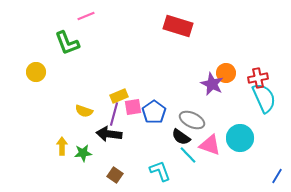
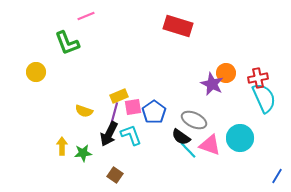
gray ellipse: moved 2 px right
black arrow: rotated 70 degrees counterclockwise
cyan line: moved 5 px up
cyan L-shape: moved 29 px left, 36 px up
